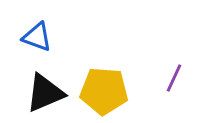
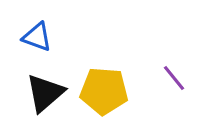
purple line: rotated 64 degrees counterclockwise
black triangle: rotated 18 degrees counterclockwise
